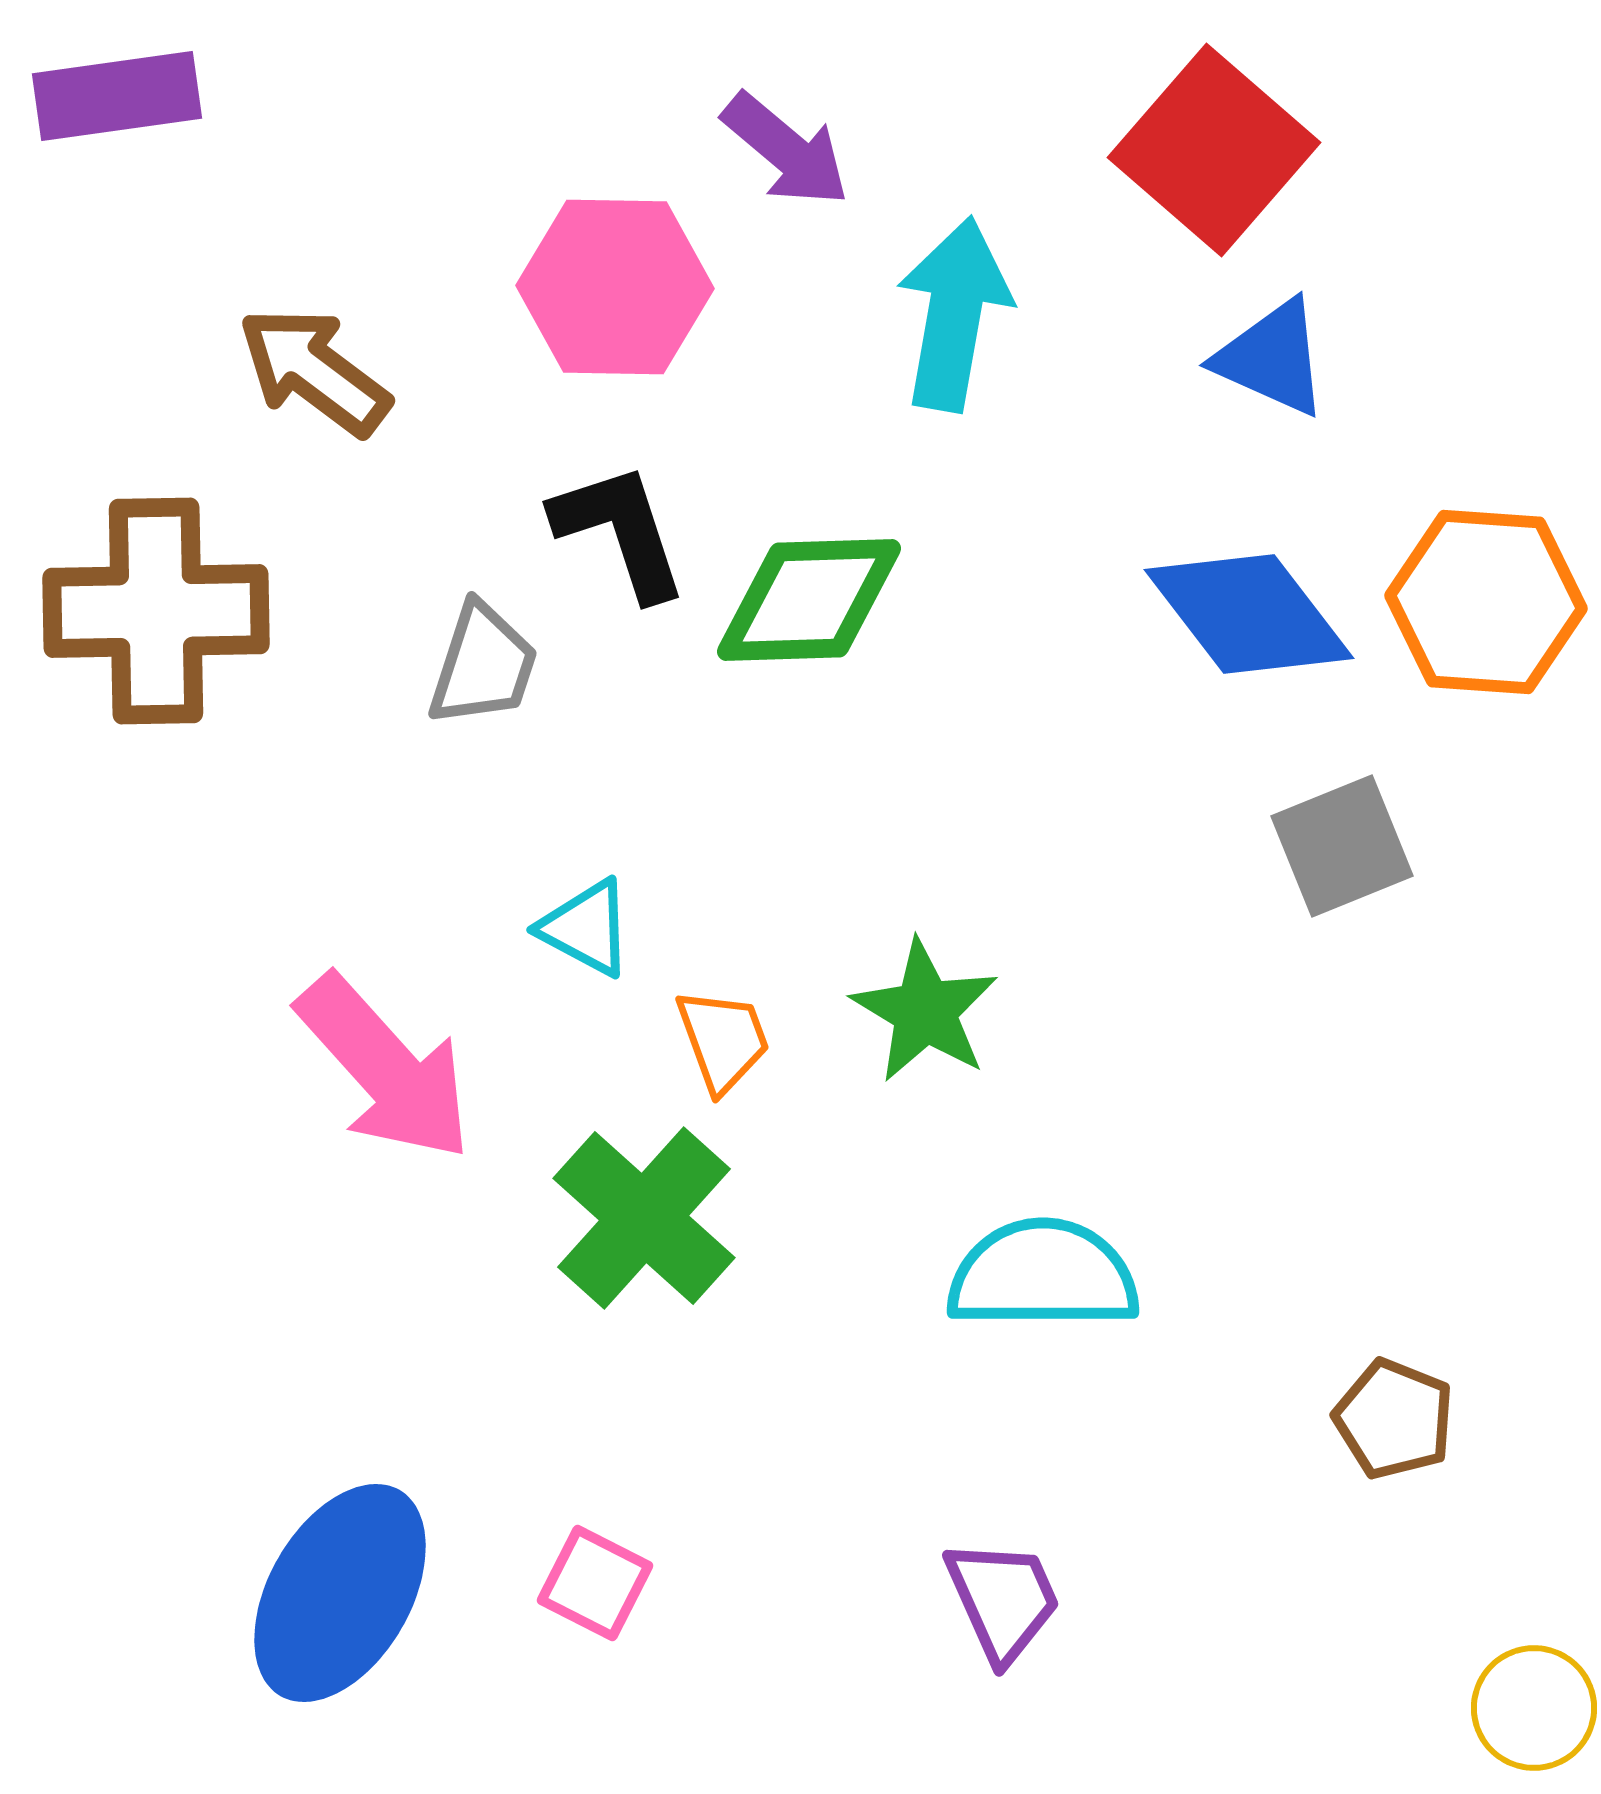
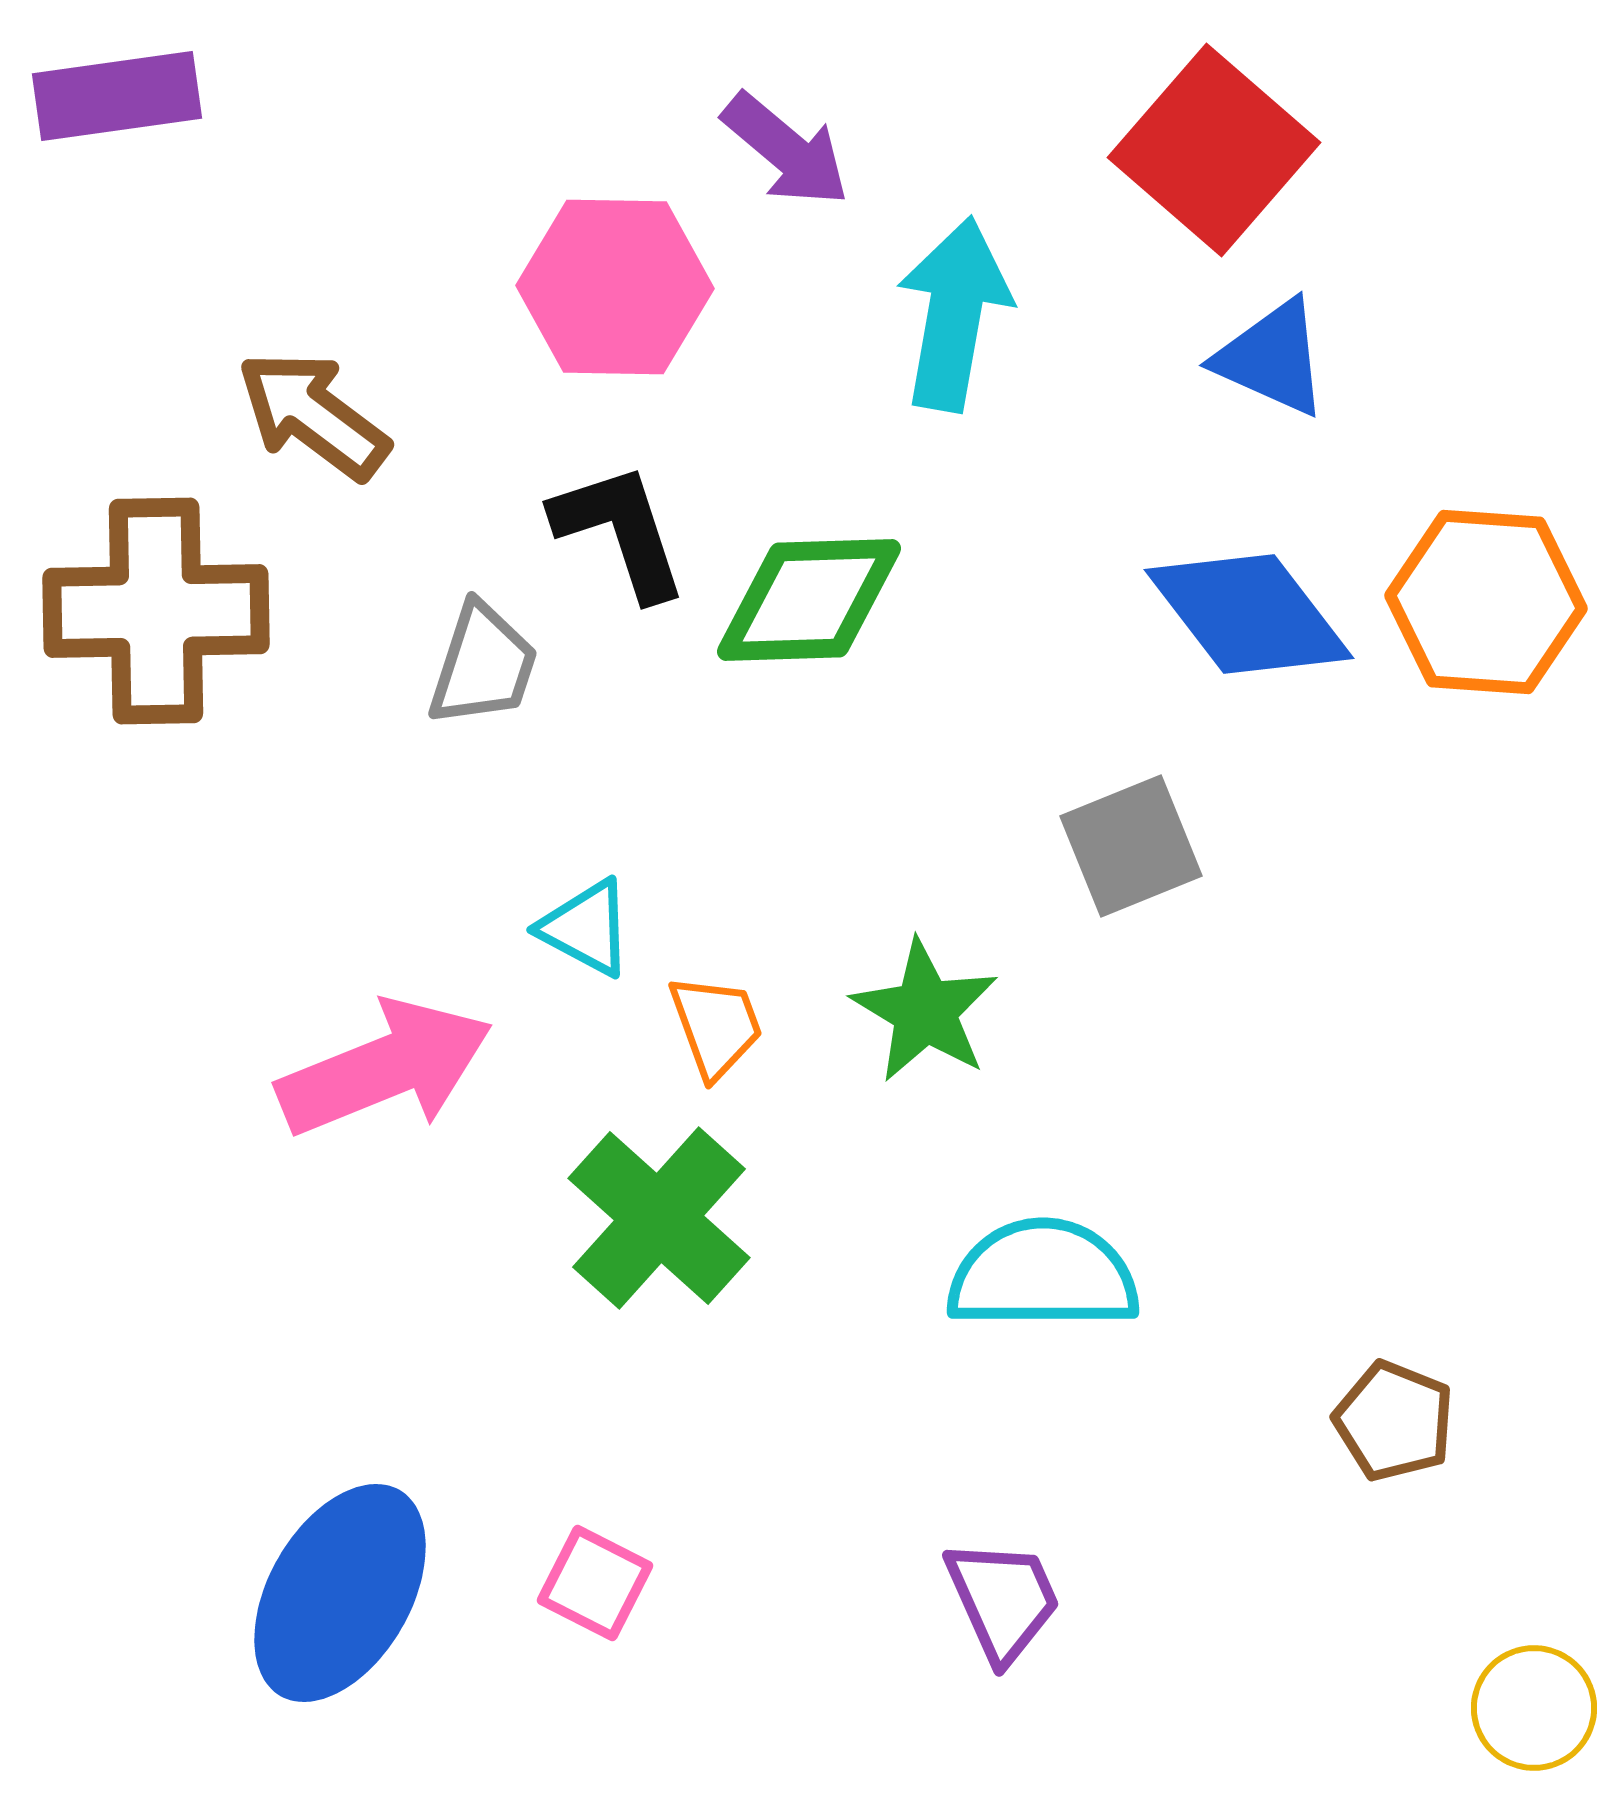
brown arrow: moved 1 px left, 44 px down
gray square: moved 211 px left
orange trapezoid: moved 7 px left, 14 px up
pink arrow: rotated 70 degrees counterclockwise
green cross: moved 15 px right
brown pentagon: moved 2 px down
